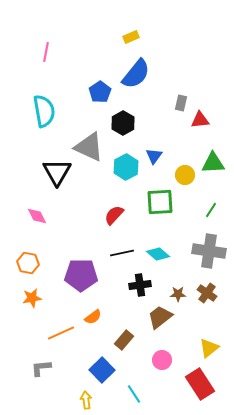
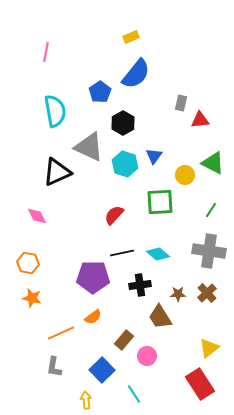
cyan semicircle: moved 11 px right
green triangle: rotated 30 degrees clockwise
cyan hexagon: moved 1 px left, 3 px up; rotated 15 degrees counterclockwise
black triangle: rotated 36 degrees clockwise
purple pentagon: moved 12 px right, 2 px down
brown cross: rotated 12 degrees clockwise
orange star: rotated 24 degrees clockwise
brown trapezoid: rotated 84 degrees counterclockwise
pink circle: moved 15 px left, 4 px up
gray L-shape: moved 13 px right, 1 px up; rotated 75 degrees counterclockwise
